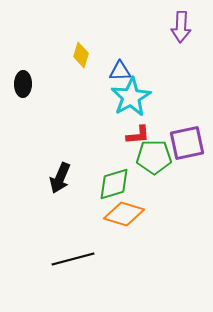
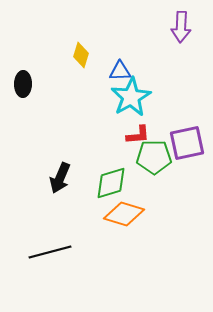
green diamond: moved 3 px left, 1 px up
black line: moved 23 px left, 7 px up
